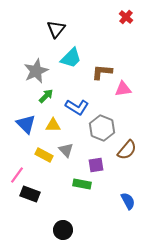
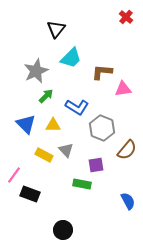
pink line: moved 3 px left
